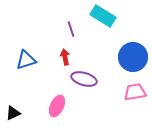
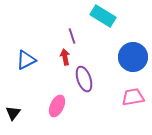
purple line: moved 1 px right, 7 px down
blue triangle: rotated 10 degrees counterclockwise
purple ellipse: rotated 55 degrees clockwise
pink trapezoid: moved 2 px left, 5 px down
black triangle: rotated 28 degrees counterclockwise
